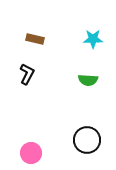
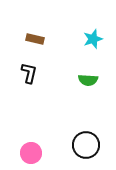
cyan star: rotated 18 degrees counterclockwise
black L-shape: moved 2 px right, 1 px up; rotated 15 degrees counterclockwise
black circle: moved 1 px left, 5 px down
